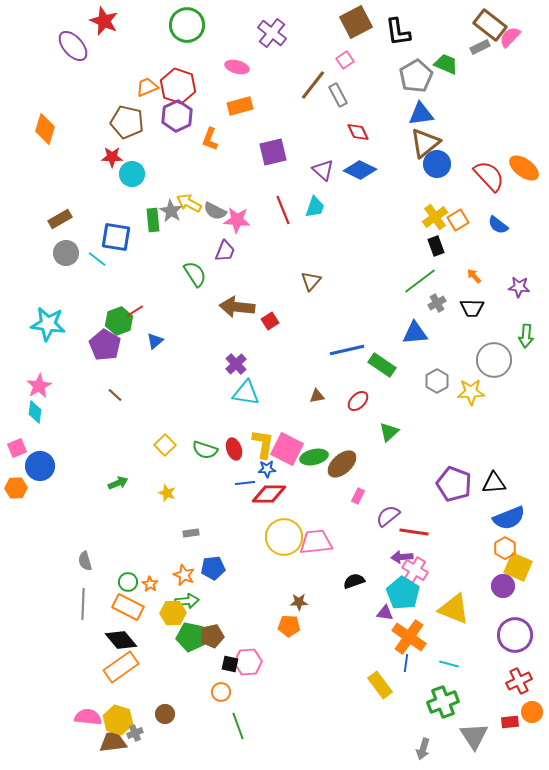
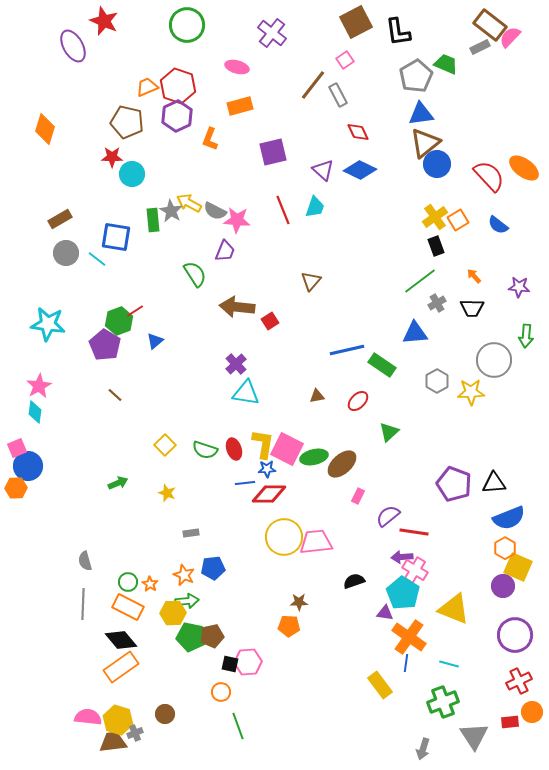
purple ellipse at (73, 46): rotated 12 degrees clockwise
blue circle at (40, 466): moved 12 px left
